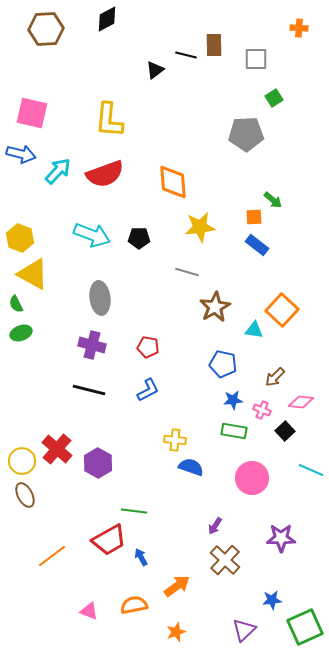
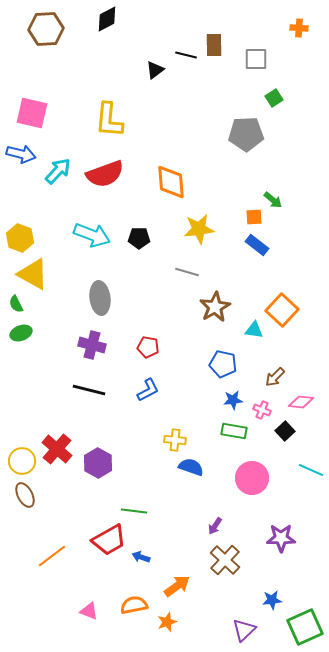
orange diamond at (173, 182): moved 2 px left
yellow star at (200, 227): moved 1 px left, 2 px down
blue arrow at (141, 557): rotated 42 degrees counterclockwise
orange star at (176, 632): moved 9 px left, 10 px up
